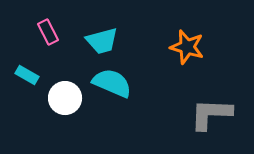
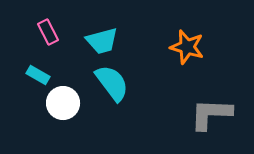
cyan rectangle: moved 11 px right
cyan semicircle: rotated 30 degrees clockwise
white circle: moved 2 px left, 5 px down
